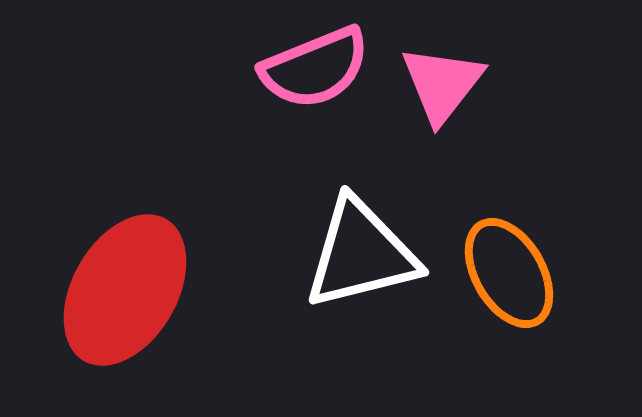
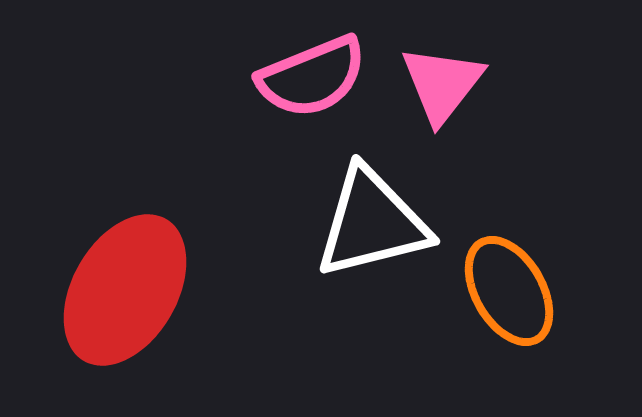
pink semicircle: moved 3 px left, 9 px down
white triangle: moved 11 px right, 31 px up
orange ellipse: moved 18 px down
